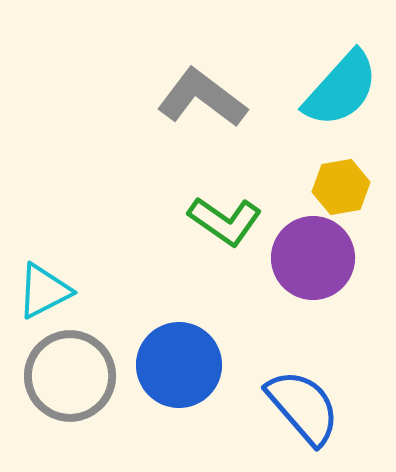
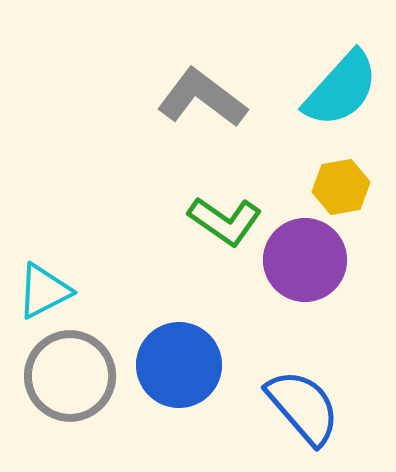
purple circle: moved 8 px left, 2 px down
